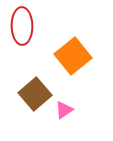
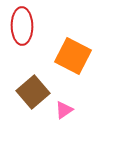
orange square: rotated 24 degrees counterclockwise
brown square: moved 2 px left, 2 px up
